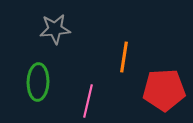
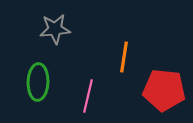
red pentagon: rotated 9 degrees clockwise
pink line: moved 5 px up
